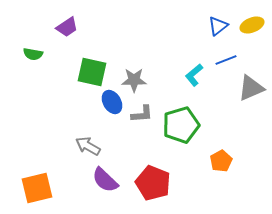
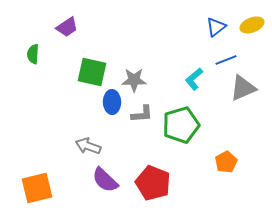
blue triangle: moved 2 px left, 1 px down
green semicircle: rotated 84 degrees clockwise
cyan L-shape: moved 4 px down
gray triangle: moved 8 px left
blue ellipse: rotated 30 degrees clockwise
gray arrow: rotated 10 degrees counterclockwise
orange pentagon: moved 5 px right, 1 px down
